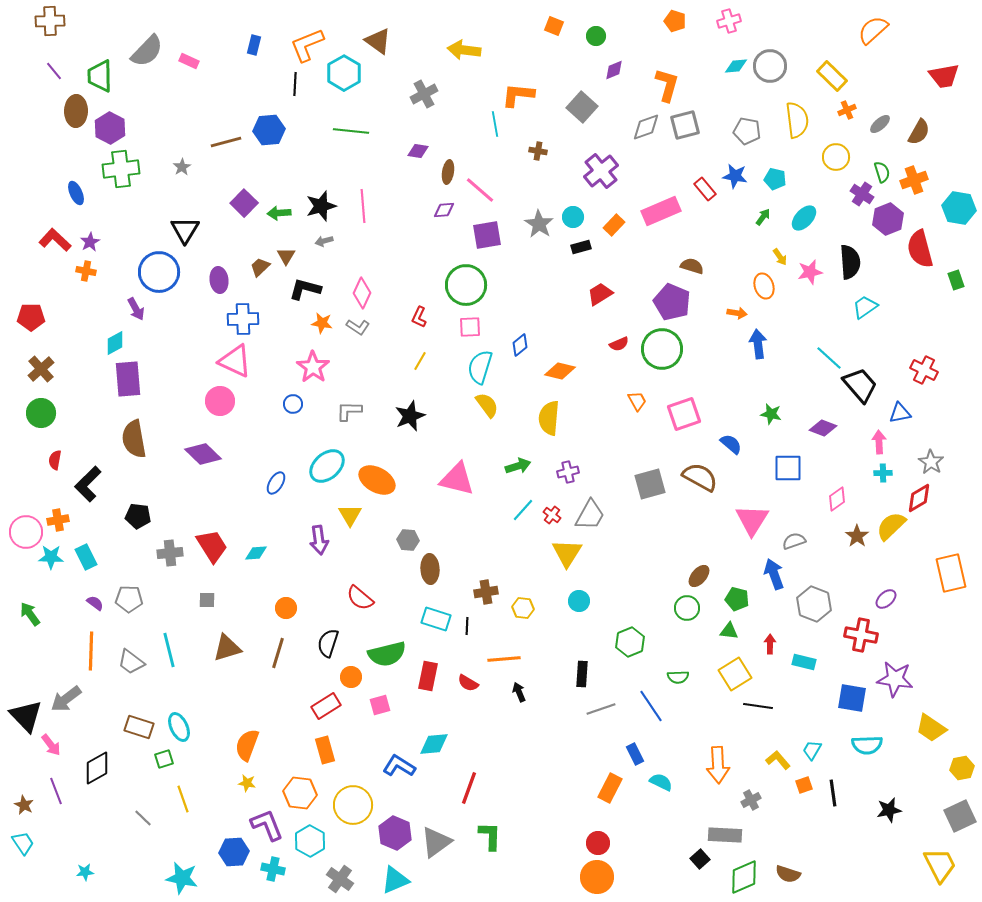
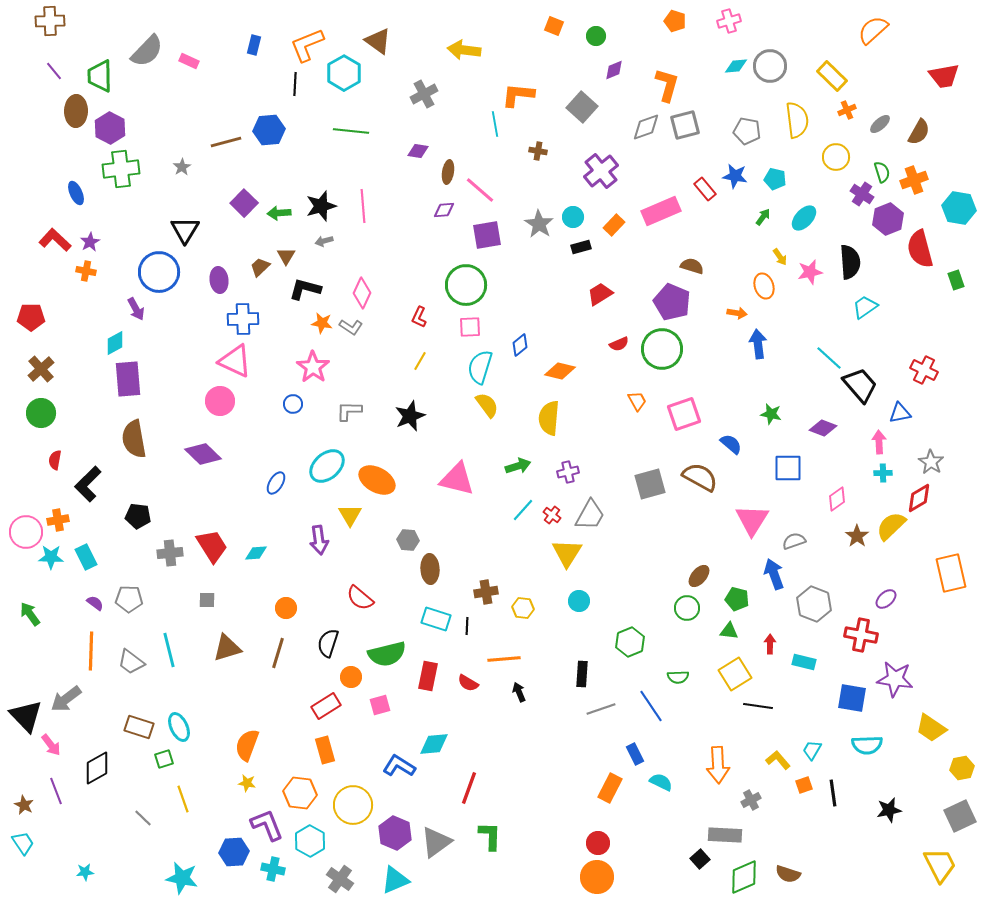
gray L-shape at (358, 327): moved 7 px left
